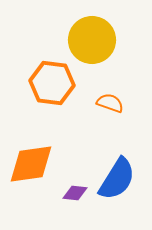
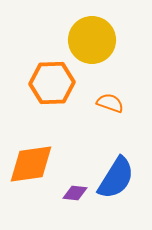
orange hexagon: rotated 9 degrees counterclockwise
blue semicircle: moved 1 px left, 1 px up
